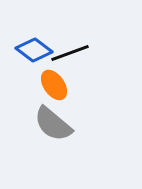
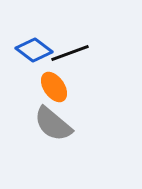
orange ellipse: moved 2 px down
